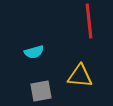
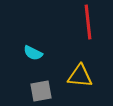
red line: moved 1 px left, 1 px down
cyan semicircle: moved 1 px left, 1 px down; rotated 42 degrees clockwise
